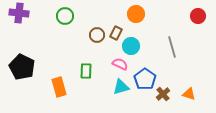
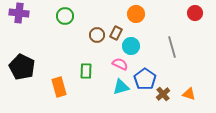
red circle: moved 3 px left, 3 px up
